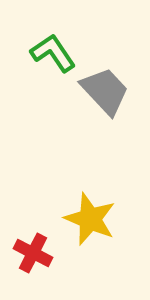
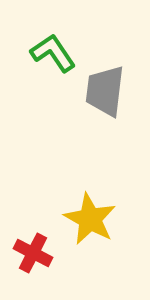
gray trapezoid: rotated 130 degrees counterclockwise
yellow star: rotated 6 degrees clockwise
